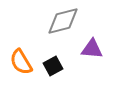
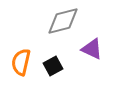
purple triangle: rotated 20 degrees clockwise
orange semicircle: rotated 44 degrees clockwise
